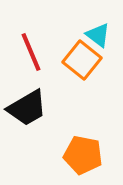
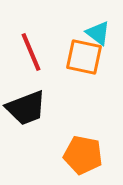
cyan triangle: moved 2 px up
orange square: moved 2 px right, 3 px up; rotated 27 degrees counterclockwise
black trapezoid: moved 1 px left; rotated 9 degrees clockwise
